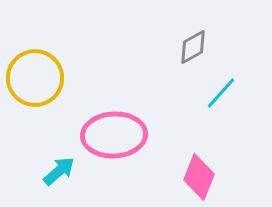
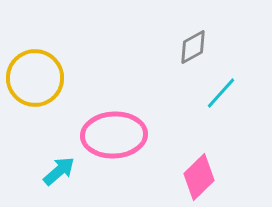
pink diamond: rotated 24 degrees clockwise
